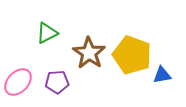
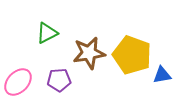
brown star: rotated 28 degrees clockwise
purple pentagon: moved 2 px right, 2 px up
